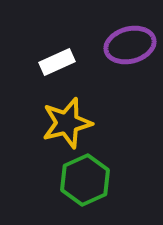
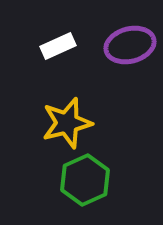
white rectangle: moved 1 px right, 16 px up
